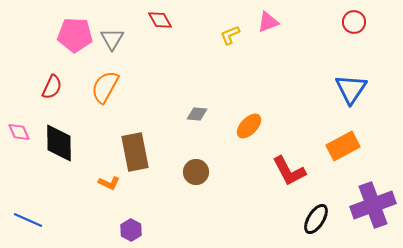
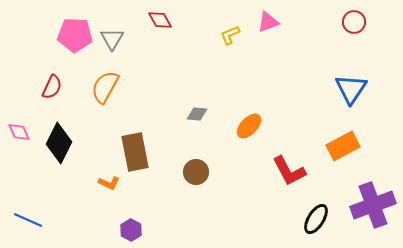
black diamond: rotated 27 degrees clockwise
